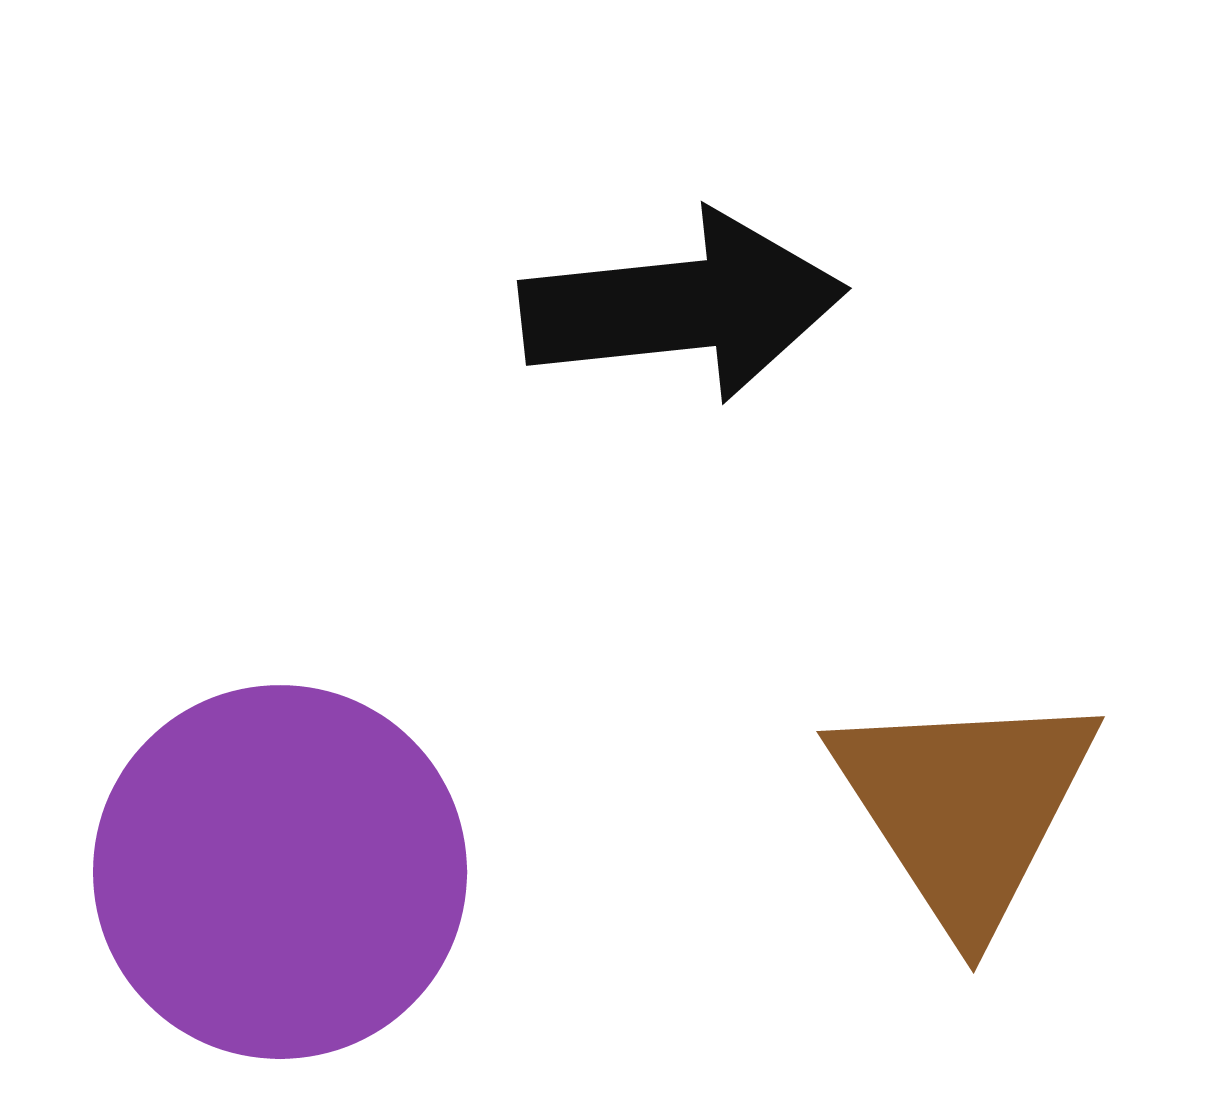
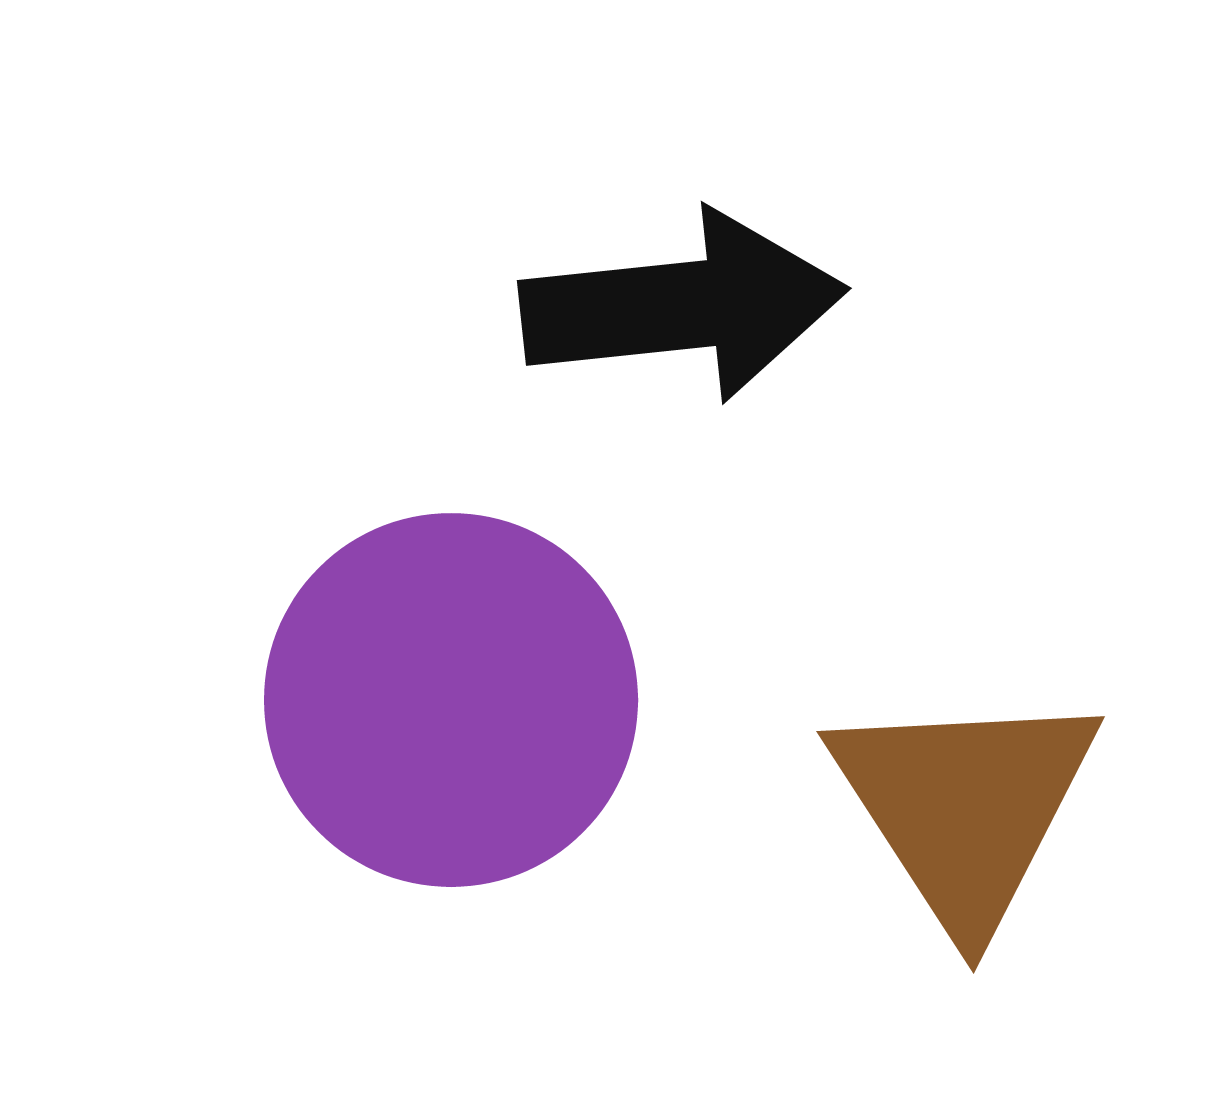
purple circle: moved 171 px right, 172 px up
